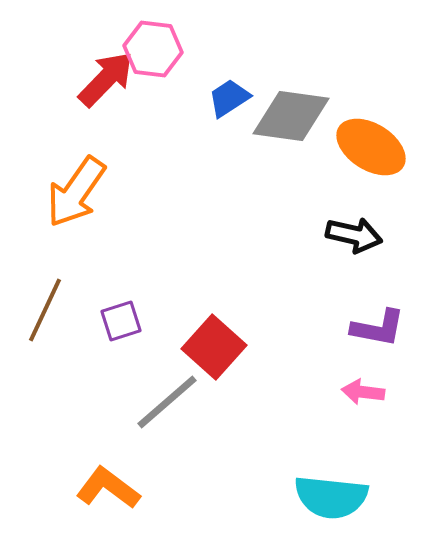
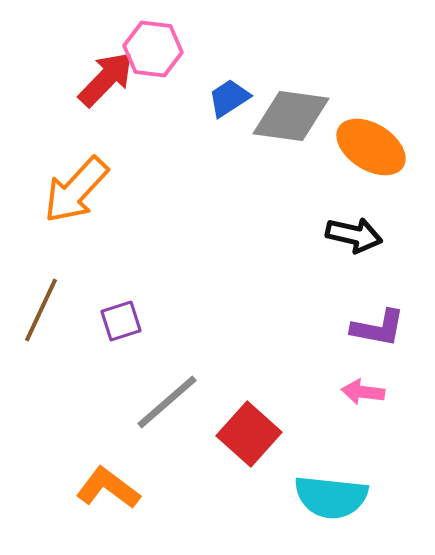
orange arrow: moved 2 px up; rotated 8 degrees clockwise
brown line: moved 4 px left
red square: moved 35 px right, 87 px down
